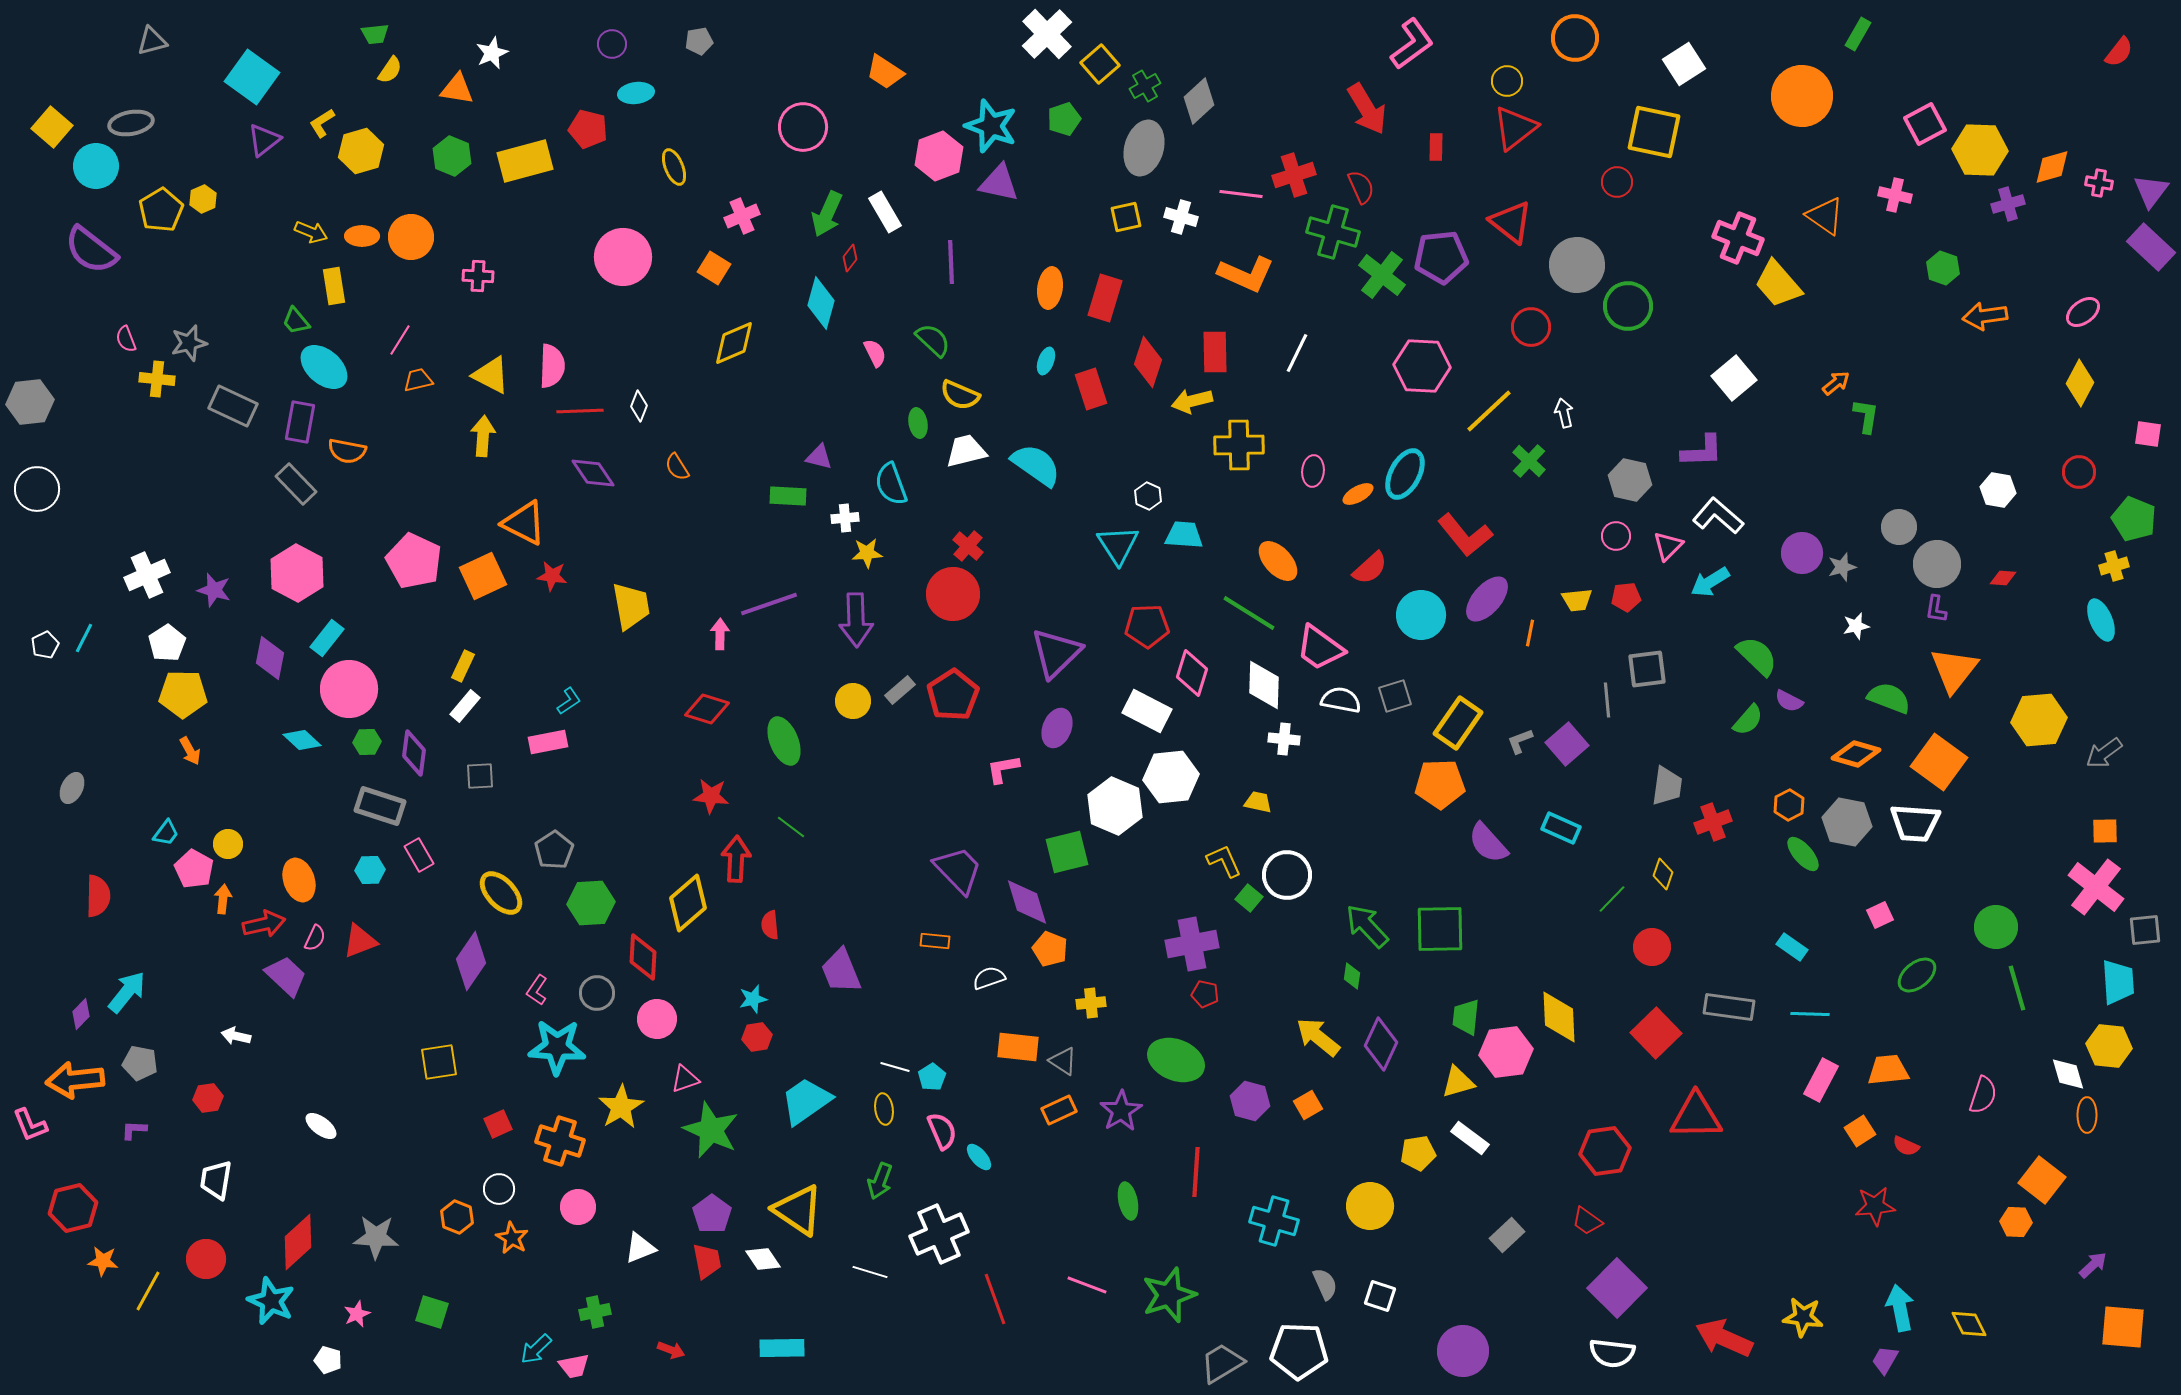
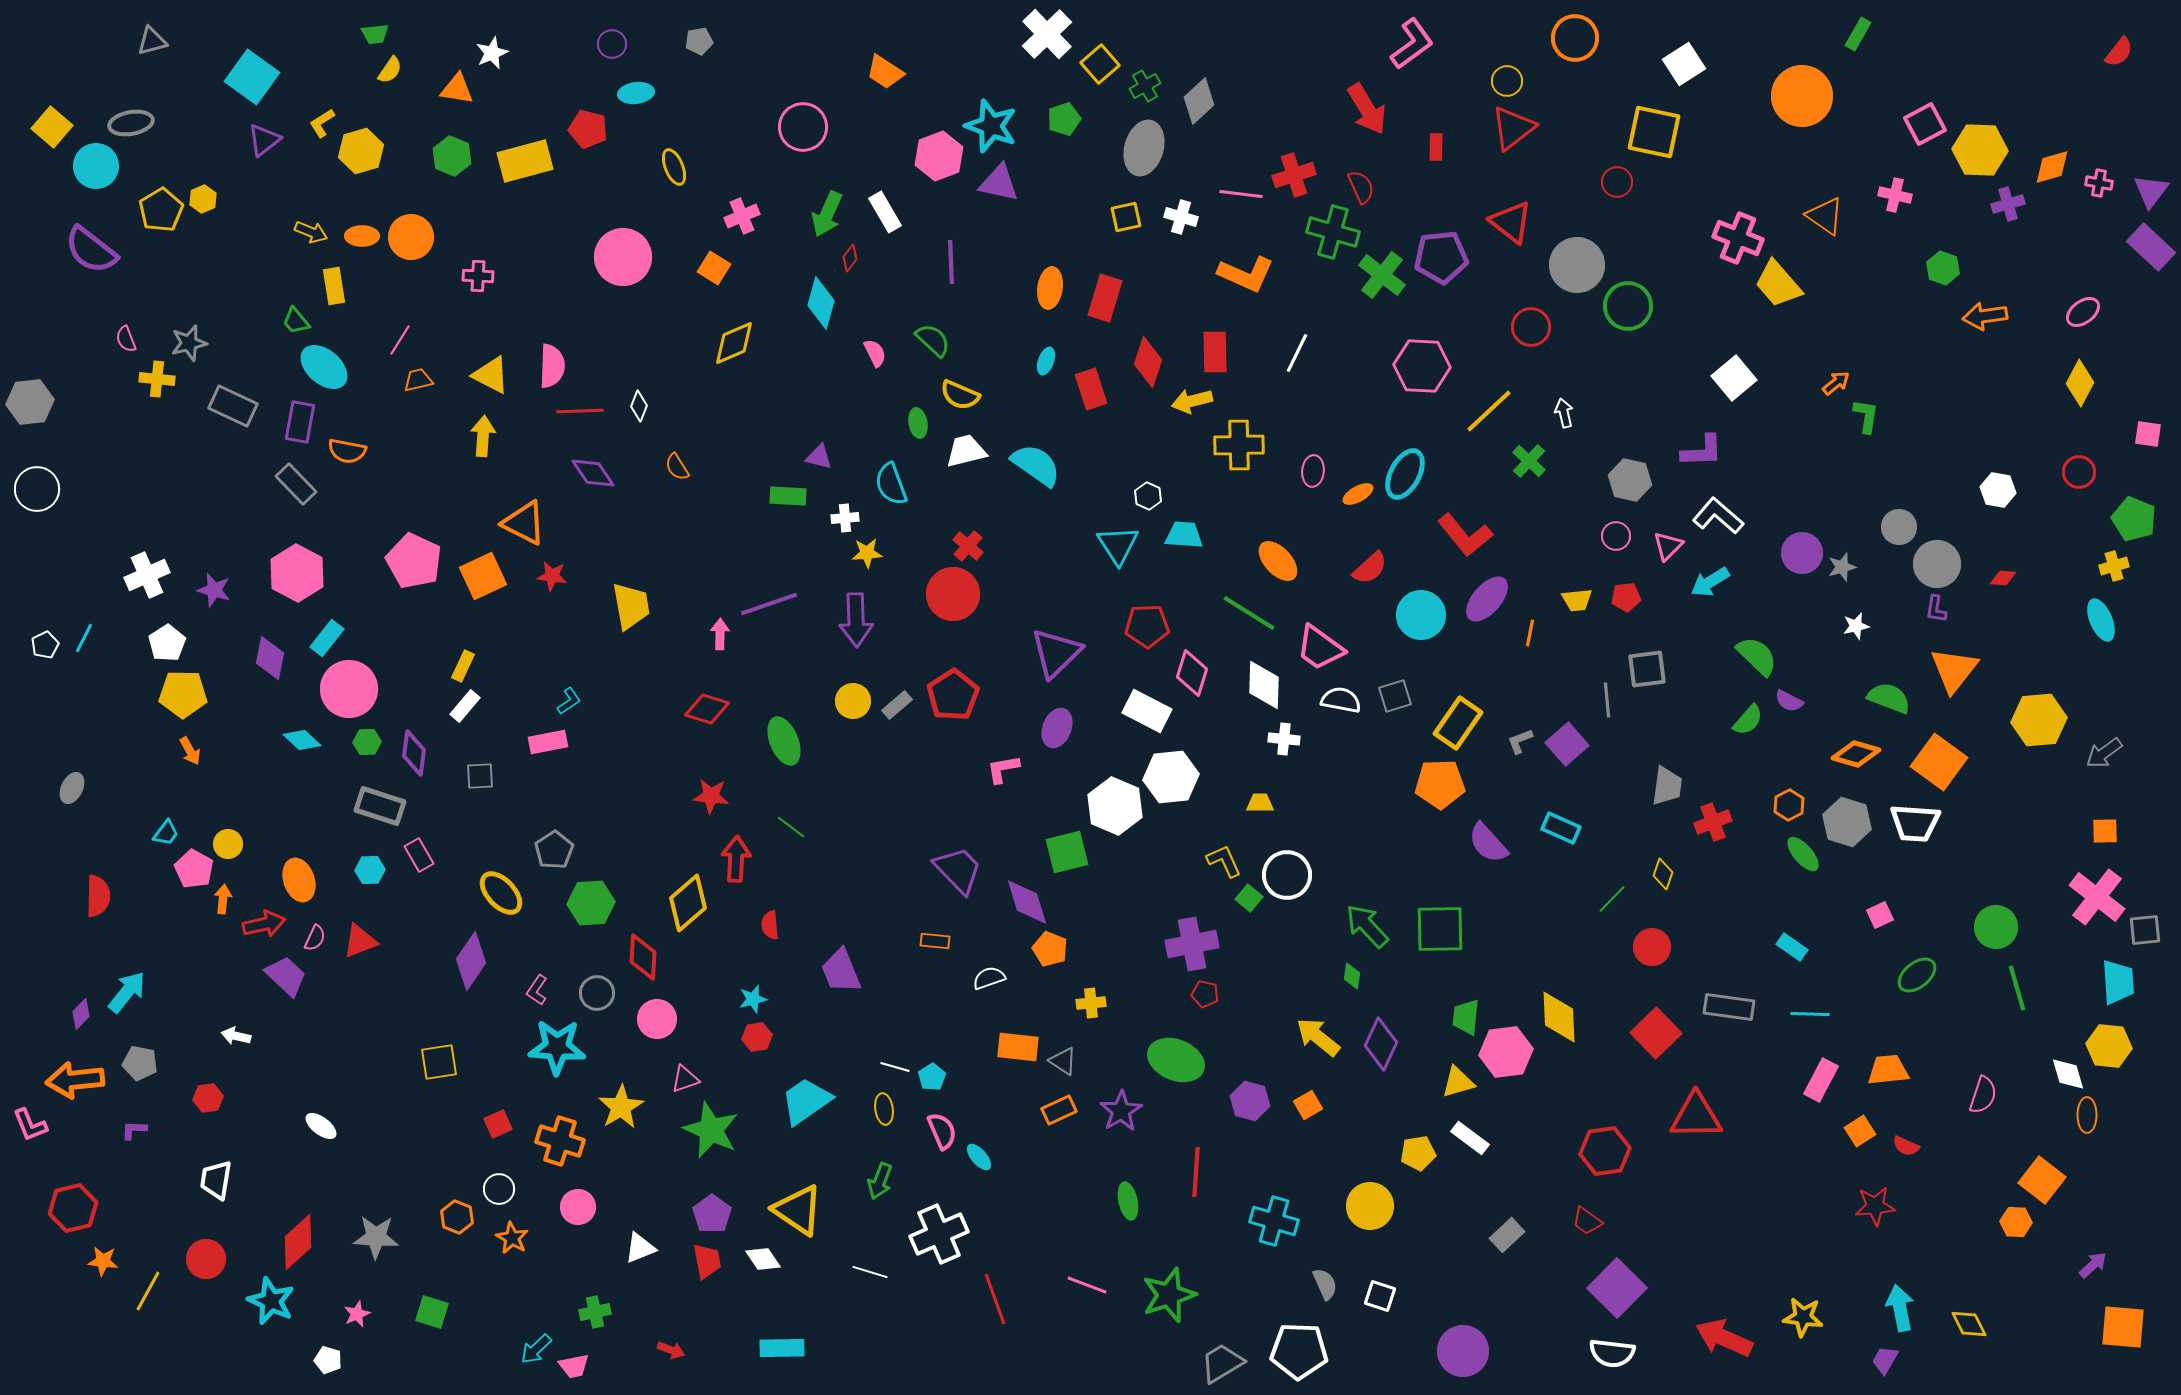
red triangle at (1515, 128): moved 2 px left
gray rectangle at (900, 690): moved 3 px left, 15 px down
yellow trapezoid at (1258, 802): moved 2 px right, 1 px down; rotated 12 degrees counterclockwise
gray hexagon at (1847, 822): rotated 6 degrees clockwise
pink cross at (2096, 887): moved 1 px right, 10 px down
